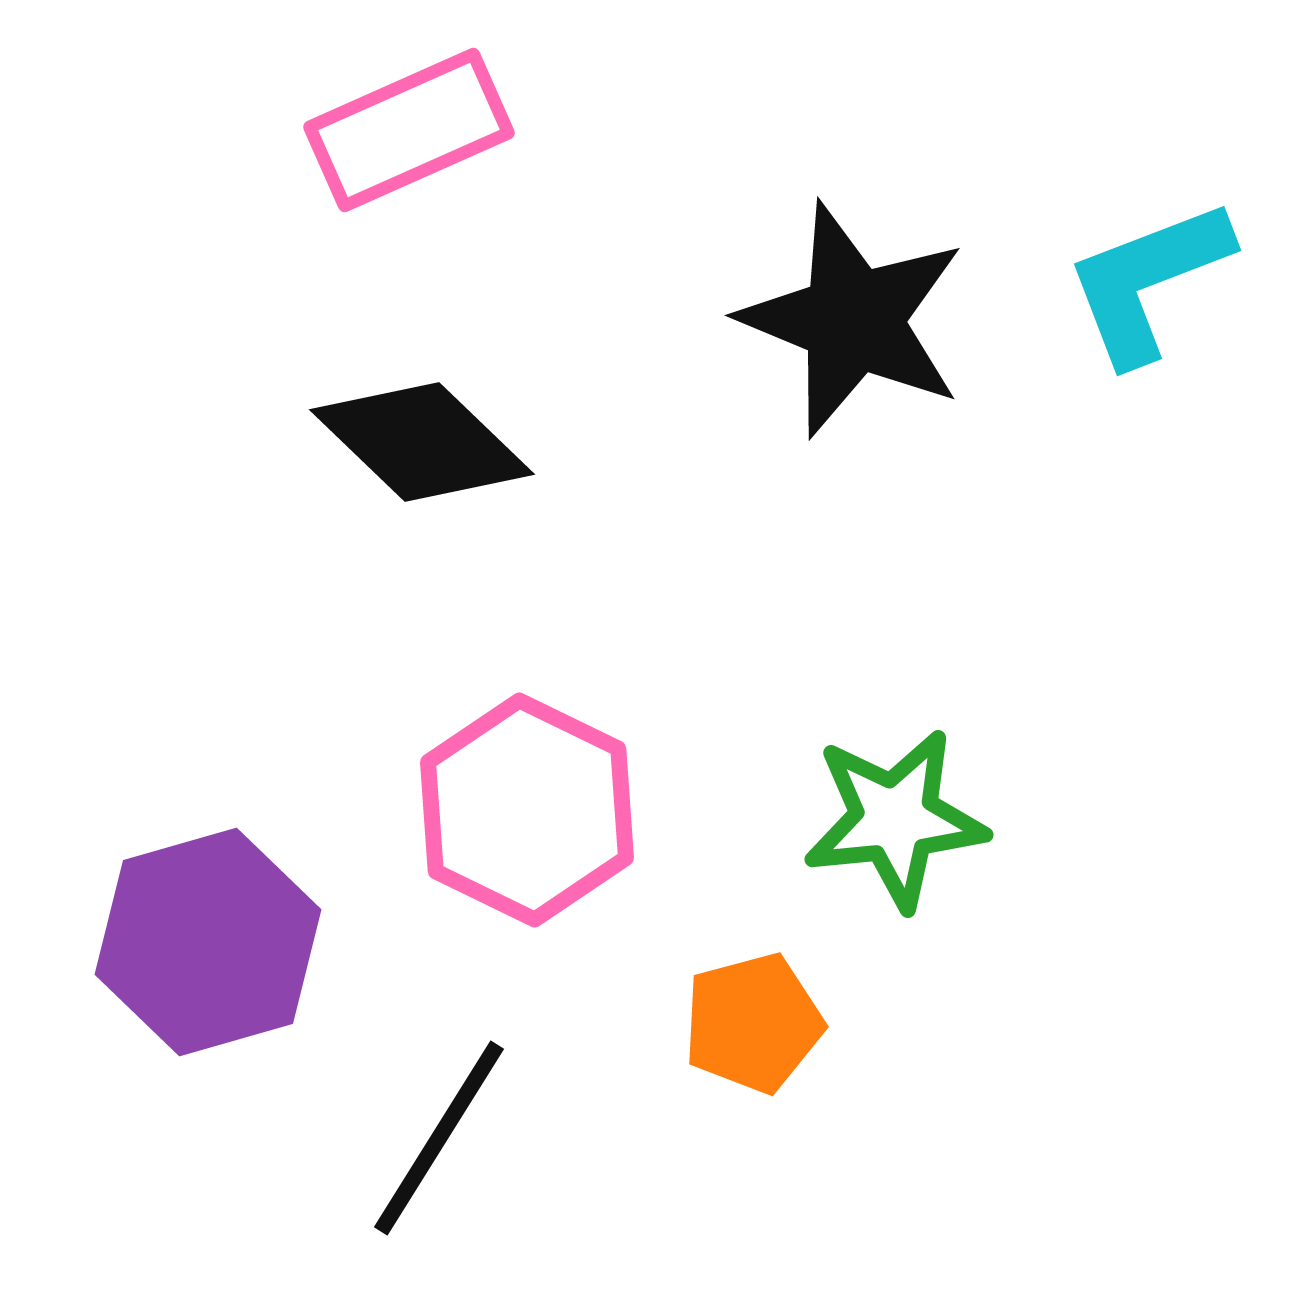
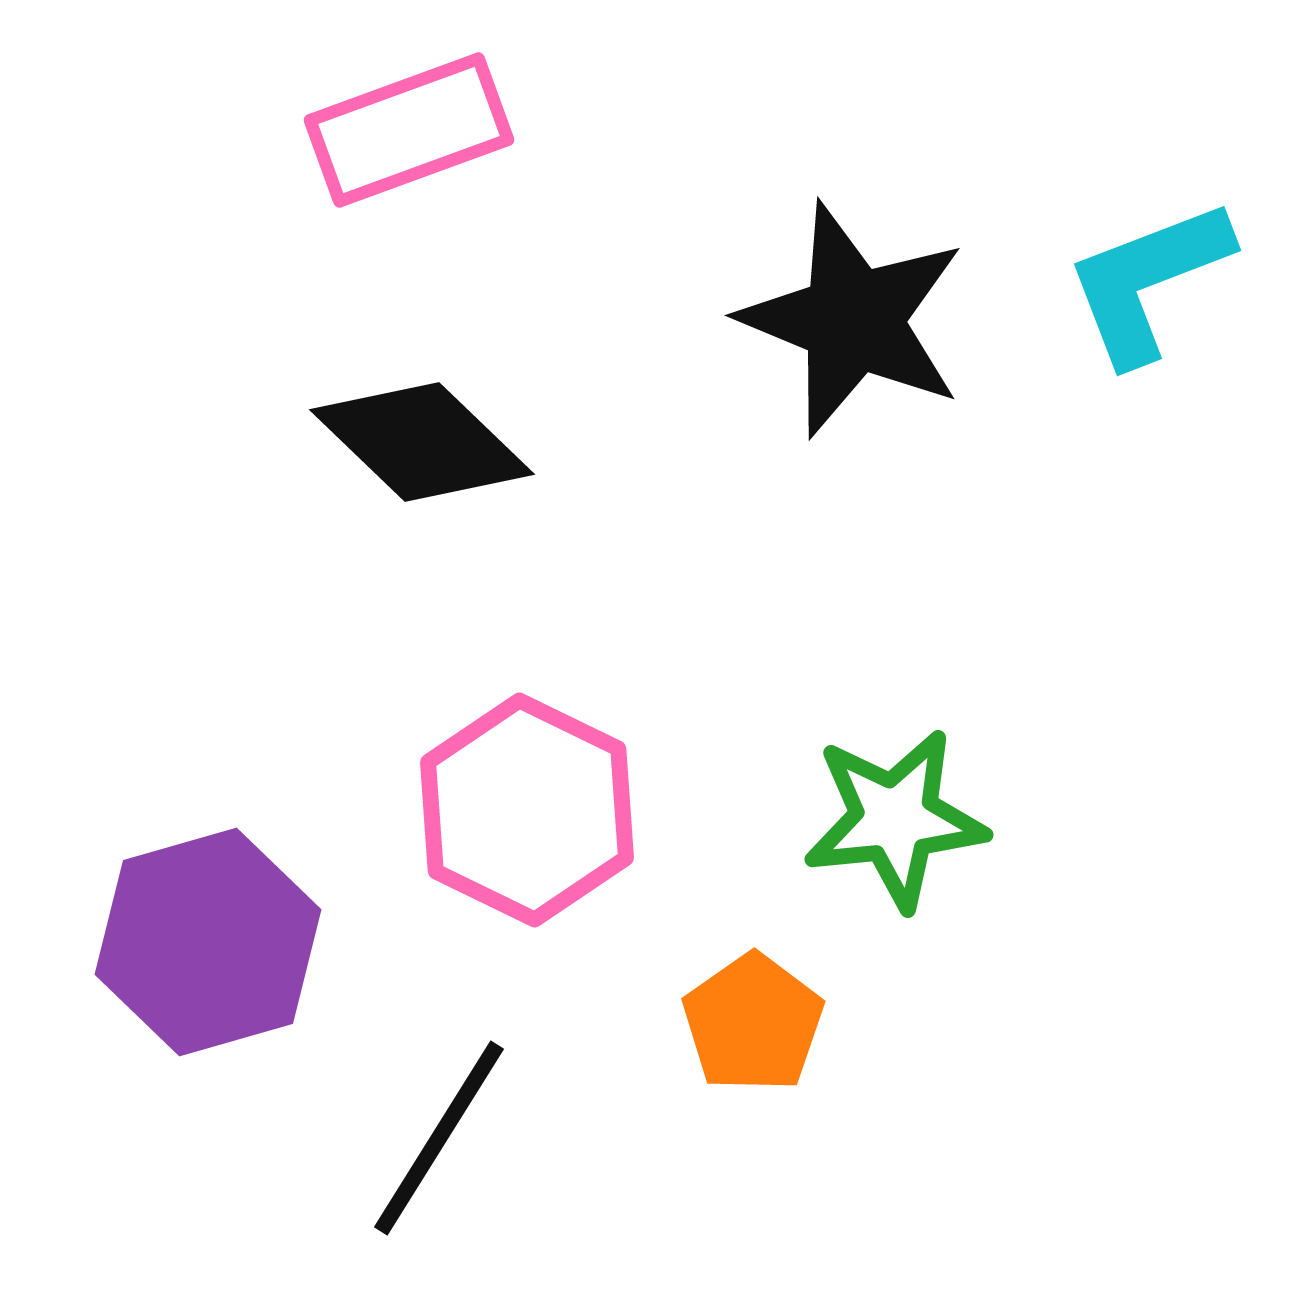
pink rectangle: rotated 4 degrees clockwise
orange pentagon: rotated 20 degrees counterclockwise
